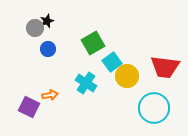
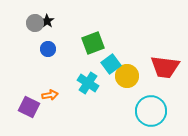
black star: rotated 16 degrees counterclockwise
gray circle: moved 5 px up
green square: rotated 10 degrees clockwise
cyan square: moved 1 px left, 2 px down
cyan cross: moved 2 px right
cyan circle: moved 3 px left, 3 px down
